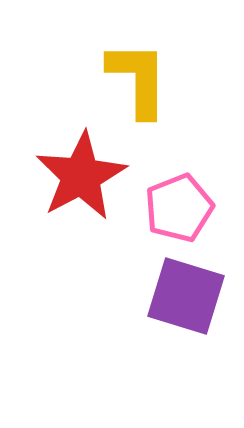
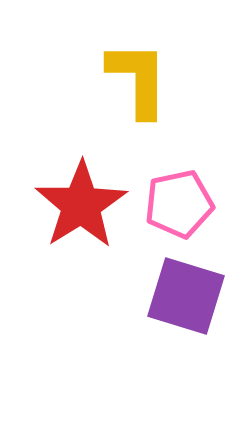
red star: moved 29 px down; rotated 4 degrees counterclockwise
pink pentagon: moved 4 px up; rotated 10 degrees clockwise
